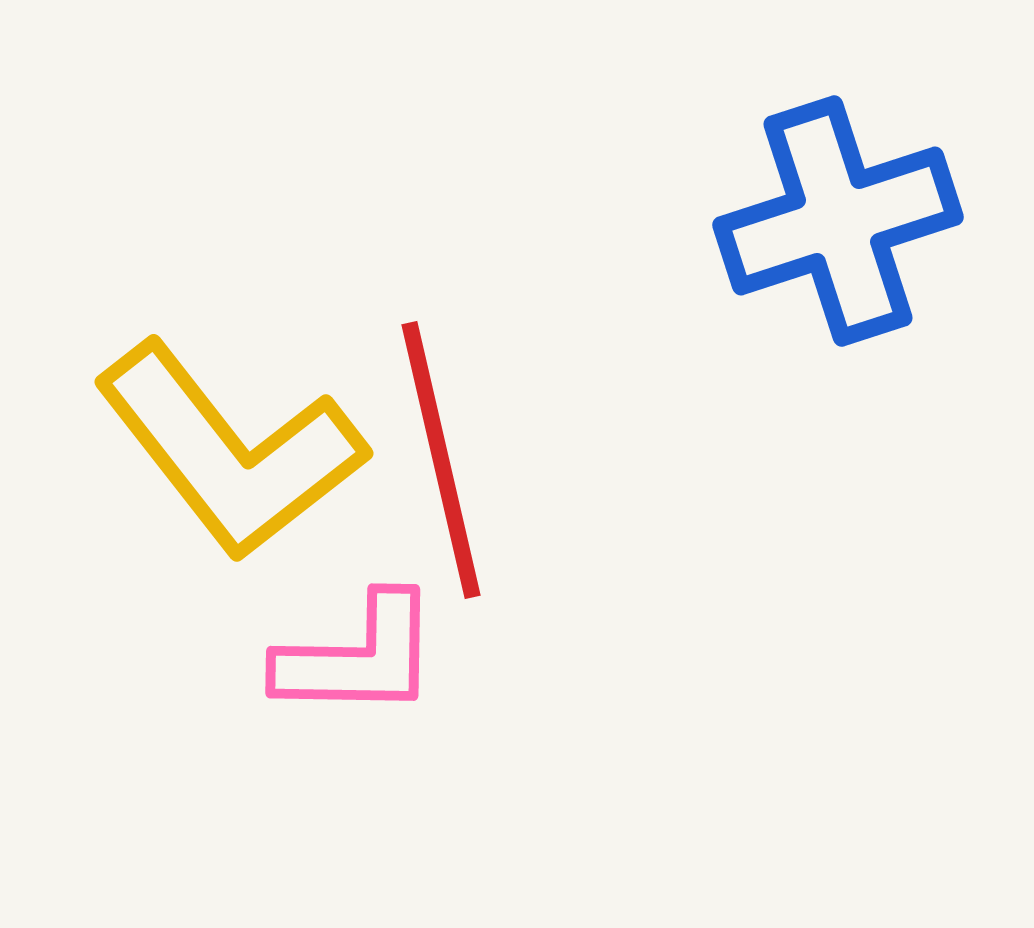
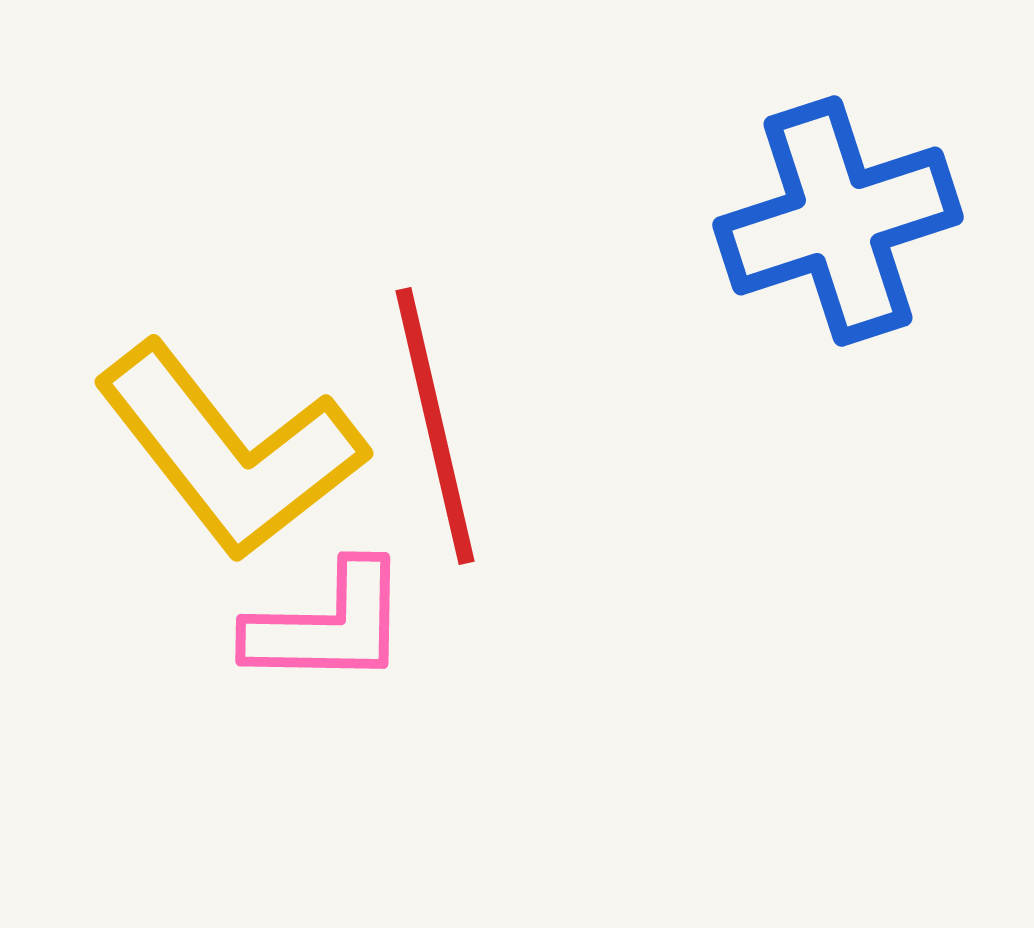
red line: moved 6 px left, 34 px up
pink L-shape: moved 30 px left, 32 px up
